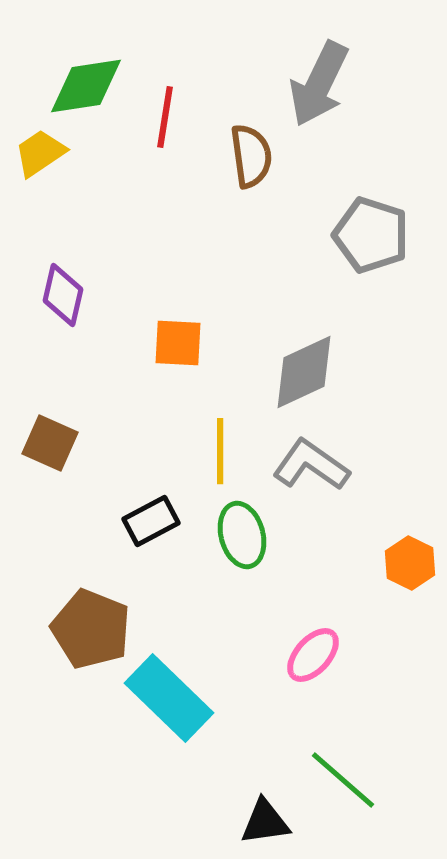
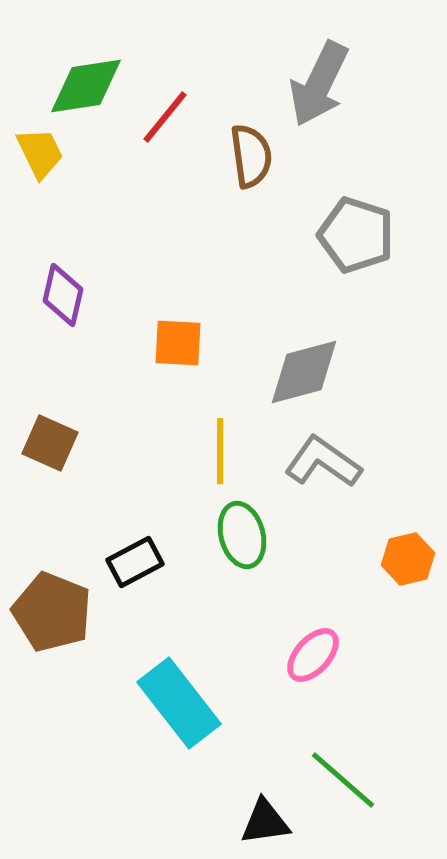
red line: rotated 30 degrees clockwise
yellow trapezoid: rotated 98 degrees clockwise
gray pentagon: moved 15 px left
gray diamond: rotated 10 degrees clockwise
gray L-shape: moved 12 px right, 3 px up
black rectangle: moved 16 px left, 41 px down
orange hexagon: moved 2 px left, 4 px up; rotated 21 degrees clockwise
brown pentagon: moved 39 px left, 17 px up
cyan rectangle: moved 10 px right, 5 px down; rotated 8 degrees clockwise
